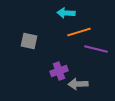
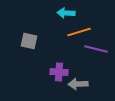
purple cross: moved 1 px down; rotated 24 degrees clockwise
